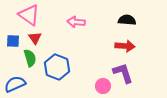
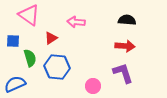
red triangle: moved 16 px right; rotated 32 degrees clockwise
blue hexagon: rotated 15 degrees counterclockwise
pink circle: moved 10 px left
